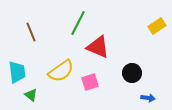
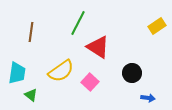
brown line: rotated 30 degrees clockwise
red triangle: rotated 10 degrees clockwise
cyan trapezoid: moved 1 px down; rotated 15 degrees clockwise
pink square: rotated 30 degrees counterclockwise
